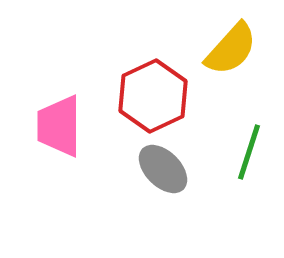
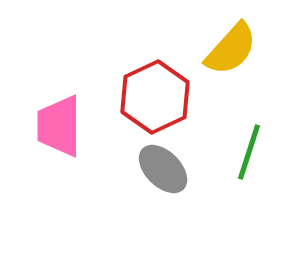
red hexagon: moved 2 px right, 1 px down
